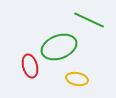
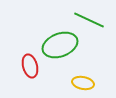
green ellipse: moved 1 px right, 2 px up
yellow ellipse: moved 6 px right, 4 px down
